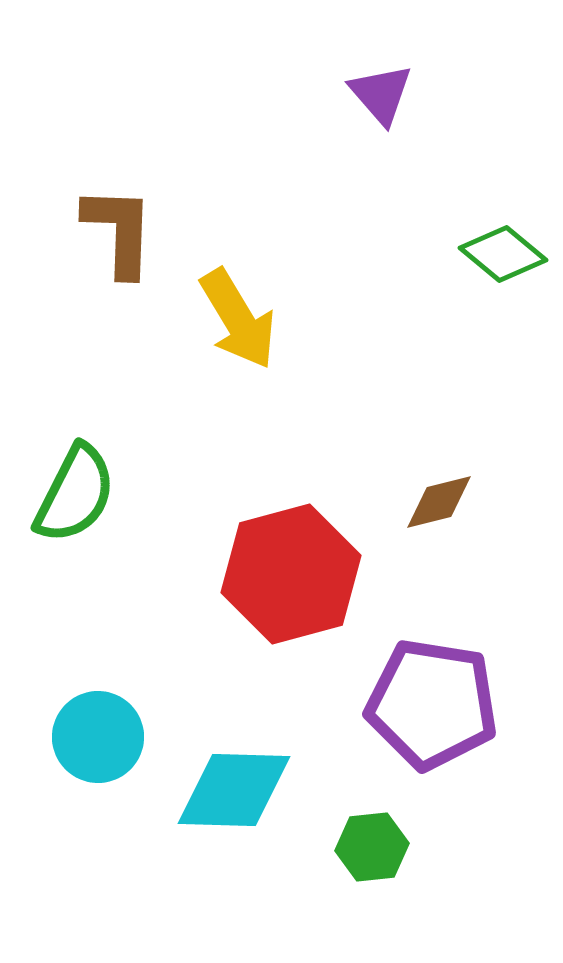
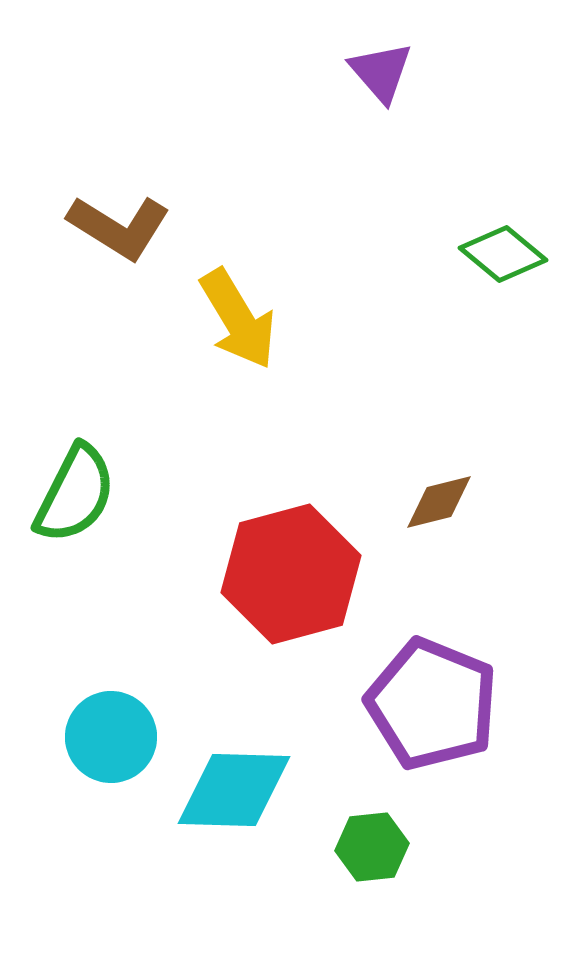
purple triangle: moved 22 px up
brown L-shape: moved 4 px up; rotated 120 degrees clockwise
purple pentagon: rotated 13 degrees clockwise
cyan circle: moved 13 px right
